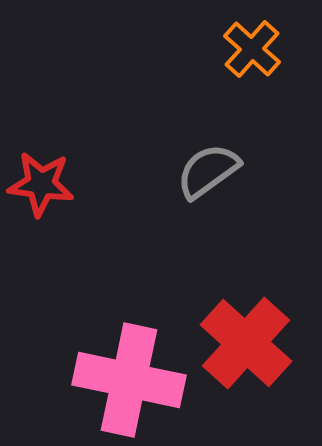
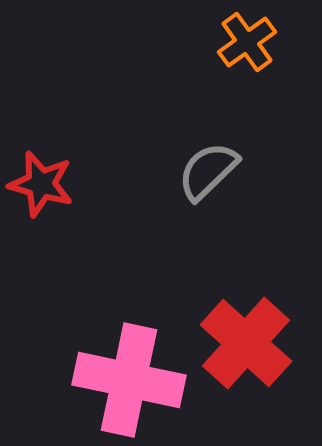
orange cross: moved 5 px left, 7 px up; rotated 12 degrees clockwise
gray semicircle: rotated 8 degrees counterclockwise
red star: rotated 8 degrees clockwise
